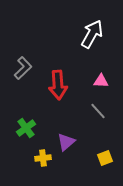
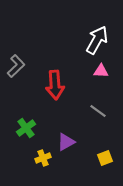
white arrow: moved 5 px right, 6 px down
gray L-shape: moved 7 px left, 2 px up
pink triangle: moved 10 px up
red arrow: moved 3 px left
gray line: rotated 12 degrees counterclockwise
purple triangle: rotated 12 degrees clockwise
yellow cross: rotated 14 degrees counterclockwise
